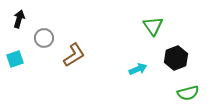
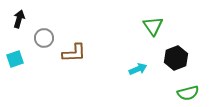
brown L-shape: moved 2 px up; rotated 30 degrees clockwise
